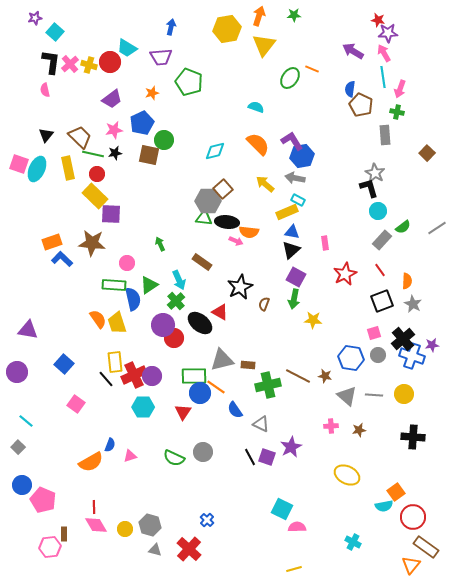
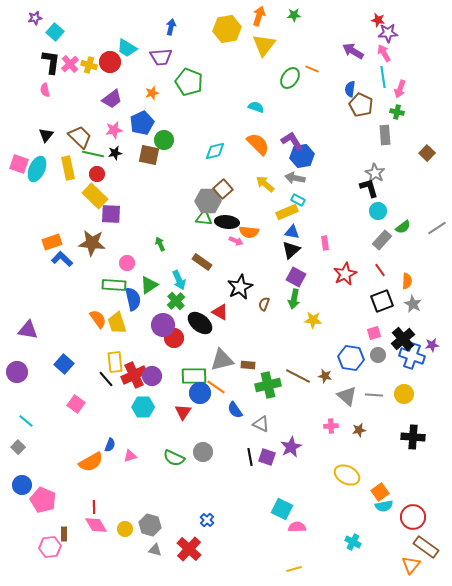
black line at (250, 457): rotated 18 degrees clockwise
orange square at (396, 492): moved 16 px left
